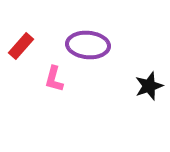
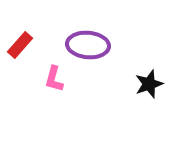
red rectangle: moved 1 px left, 1 px up
black star: moved 2 px up
